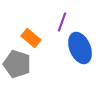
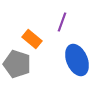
orange rectangle: moved 1 px right, 1 px down
blue ellipse: moved 3 px left, 12 px down
